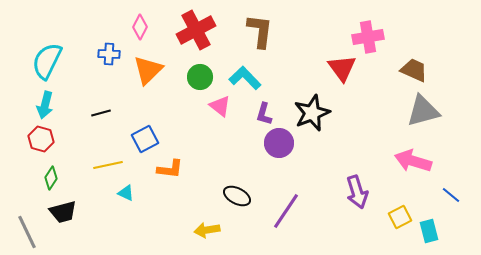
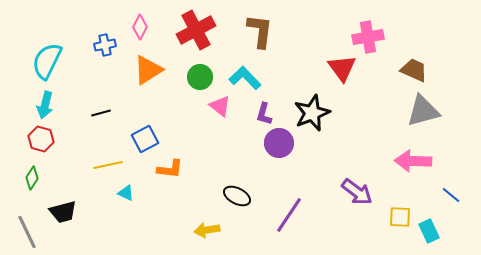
blue cross: moved 4 px left, 9 px up; rotated 15 degrees counterclockwise
orange triangle: rotated 12 degrees clockwise
pink arrow: rotated 15 degrees counterclockwise
green diamond: moved 19 px left
purple arrow: rotated 36 degrees counterclockwise
purple line: moved 3 px right, 4 px down
yellow square: rotated 30 degrees clockwise
cyan rectangle: rotated 10 degrees counterclockwise
